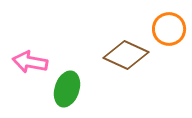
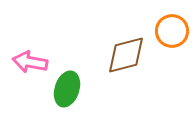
orange circle: moved 3 px right, 2 px down
brown diamond: rotated 39 degrees counterclockwise
